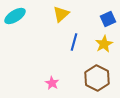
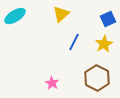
blue line: rotated 12 degrees clockwise
